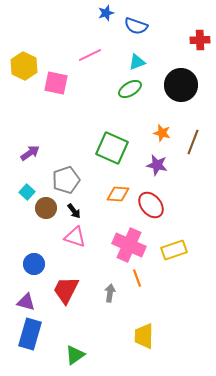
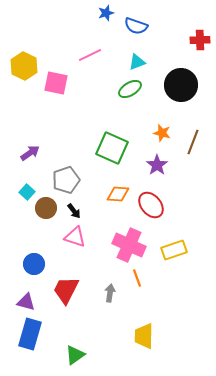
purple star: rotated 25 degrees clockwise
